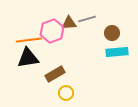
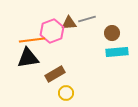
orange line: moved 3 px right
